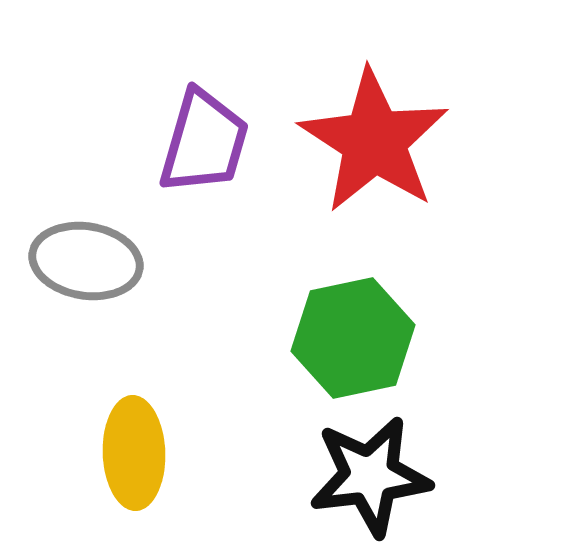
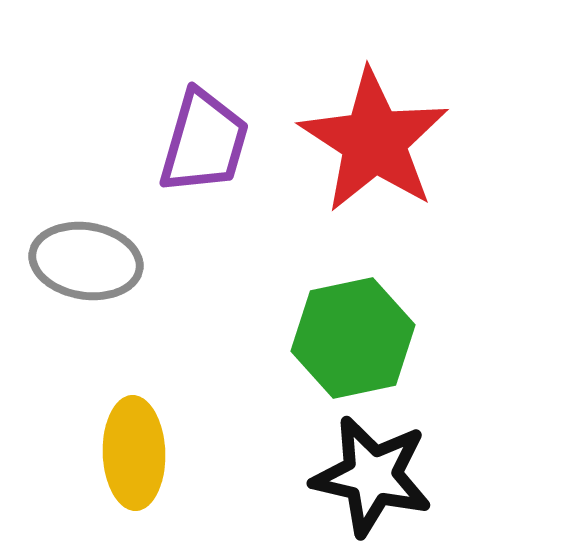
black star: moved 2 px right; rotated 20 degrees clockwise
